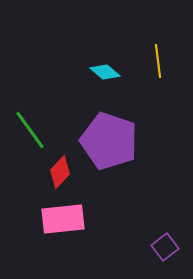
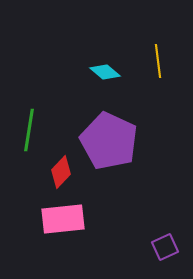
green line: moved 1 px left; rotated 45 degrees clockwise
purple pentagon: rotated 6 degrees clockwise
red diamond: moved 1 px right
purple square: rotated 12 degrees clockwise
